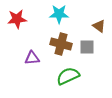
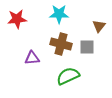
brown triangle: rotated 32 degrees clockwise
